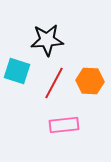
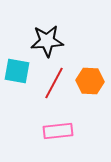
black star: moved 1 px down
cyan square: rotated 8 degrees counterclockwise
pink rectangle: moved 6 px left, 6 px down
